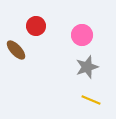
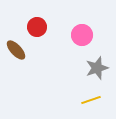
red circle: moved 1 px right, 1 px down
gray star: moved 10 px right, 1 px down
yellow line: rotated 42 degrees counterclockwise
